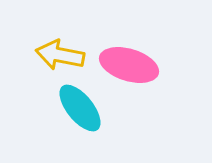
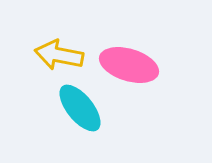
yellow arrow: moved 1 px left
